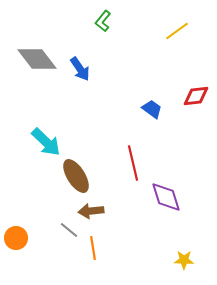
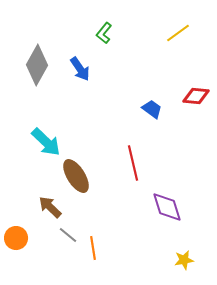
green L-shape: moved 1 px right, 12 px down
yellow line: moved 1 px right, 2 px down
gray diamond: moved 6 px down; rotated 66 degrees clockwise
red diamond: rotated 12 degrees clockwise
purple diamond: moved 1 px right, 10 px down
brown arrow: moved 41 px left, 4 px up; rotated 50 degrees clockwise
gray line: moved 1 px left, 5 px down
yellow star: rotated 12 degrees counterclockwise
